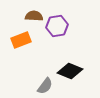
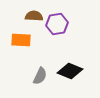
purple hexagon: moved 2 px up
orange rectangle: rotated 24 degrees clockwise
gray semicircle: moved 5 px left, 10 px up; rotated 12 degrees counterclockwise
